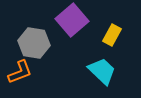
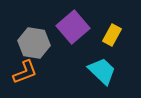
purple square: moved 1 px right, 7 px down
orange L-shape: moved 5 px right
